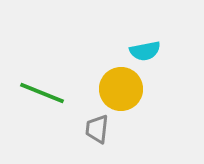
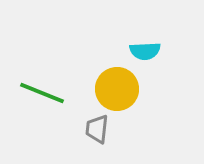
cyan semicircle: rotated 8 degrees clockwise
yellow circle: moved 4 px left
